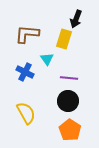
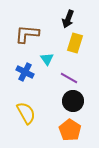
black arrow: moved 8 px left
yellow rectangle: moved 11 px right, 4 px down
purple line: rotated 24 degrees clockwise
black circle: moved 5 px right
